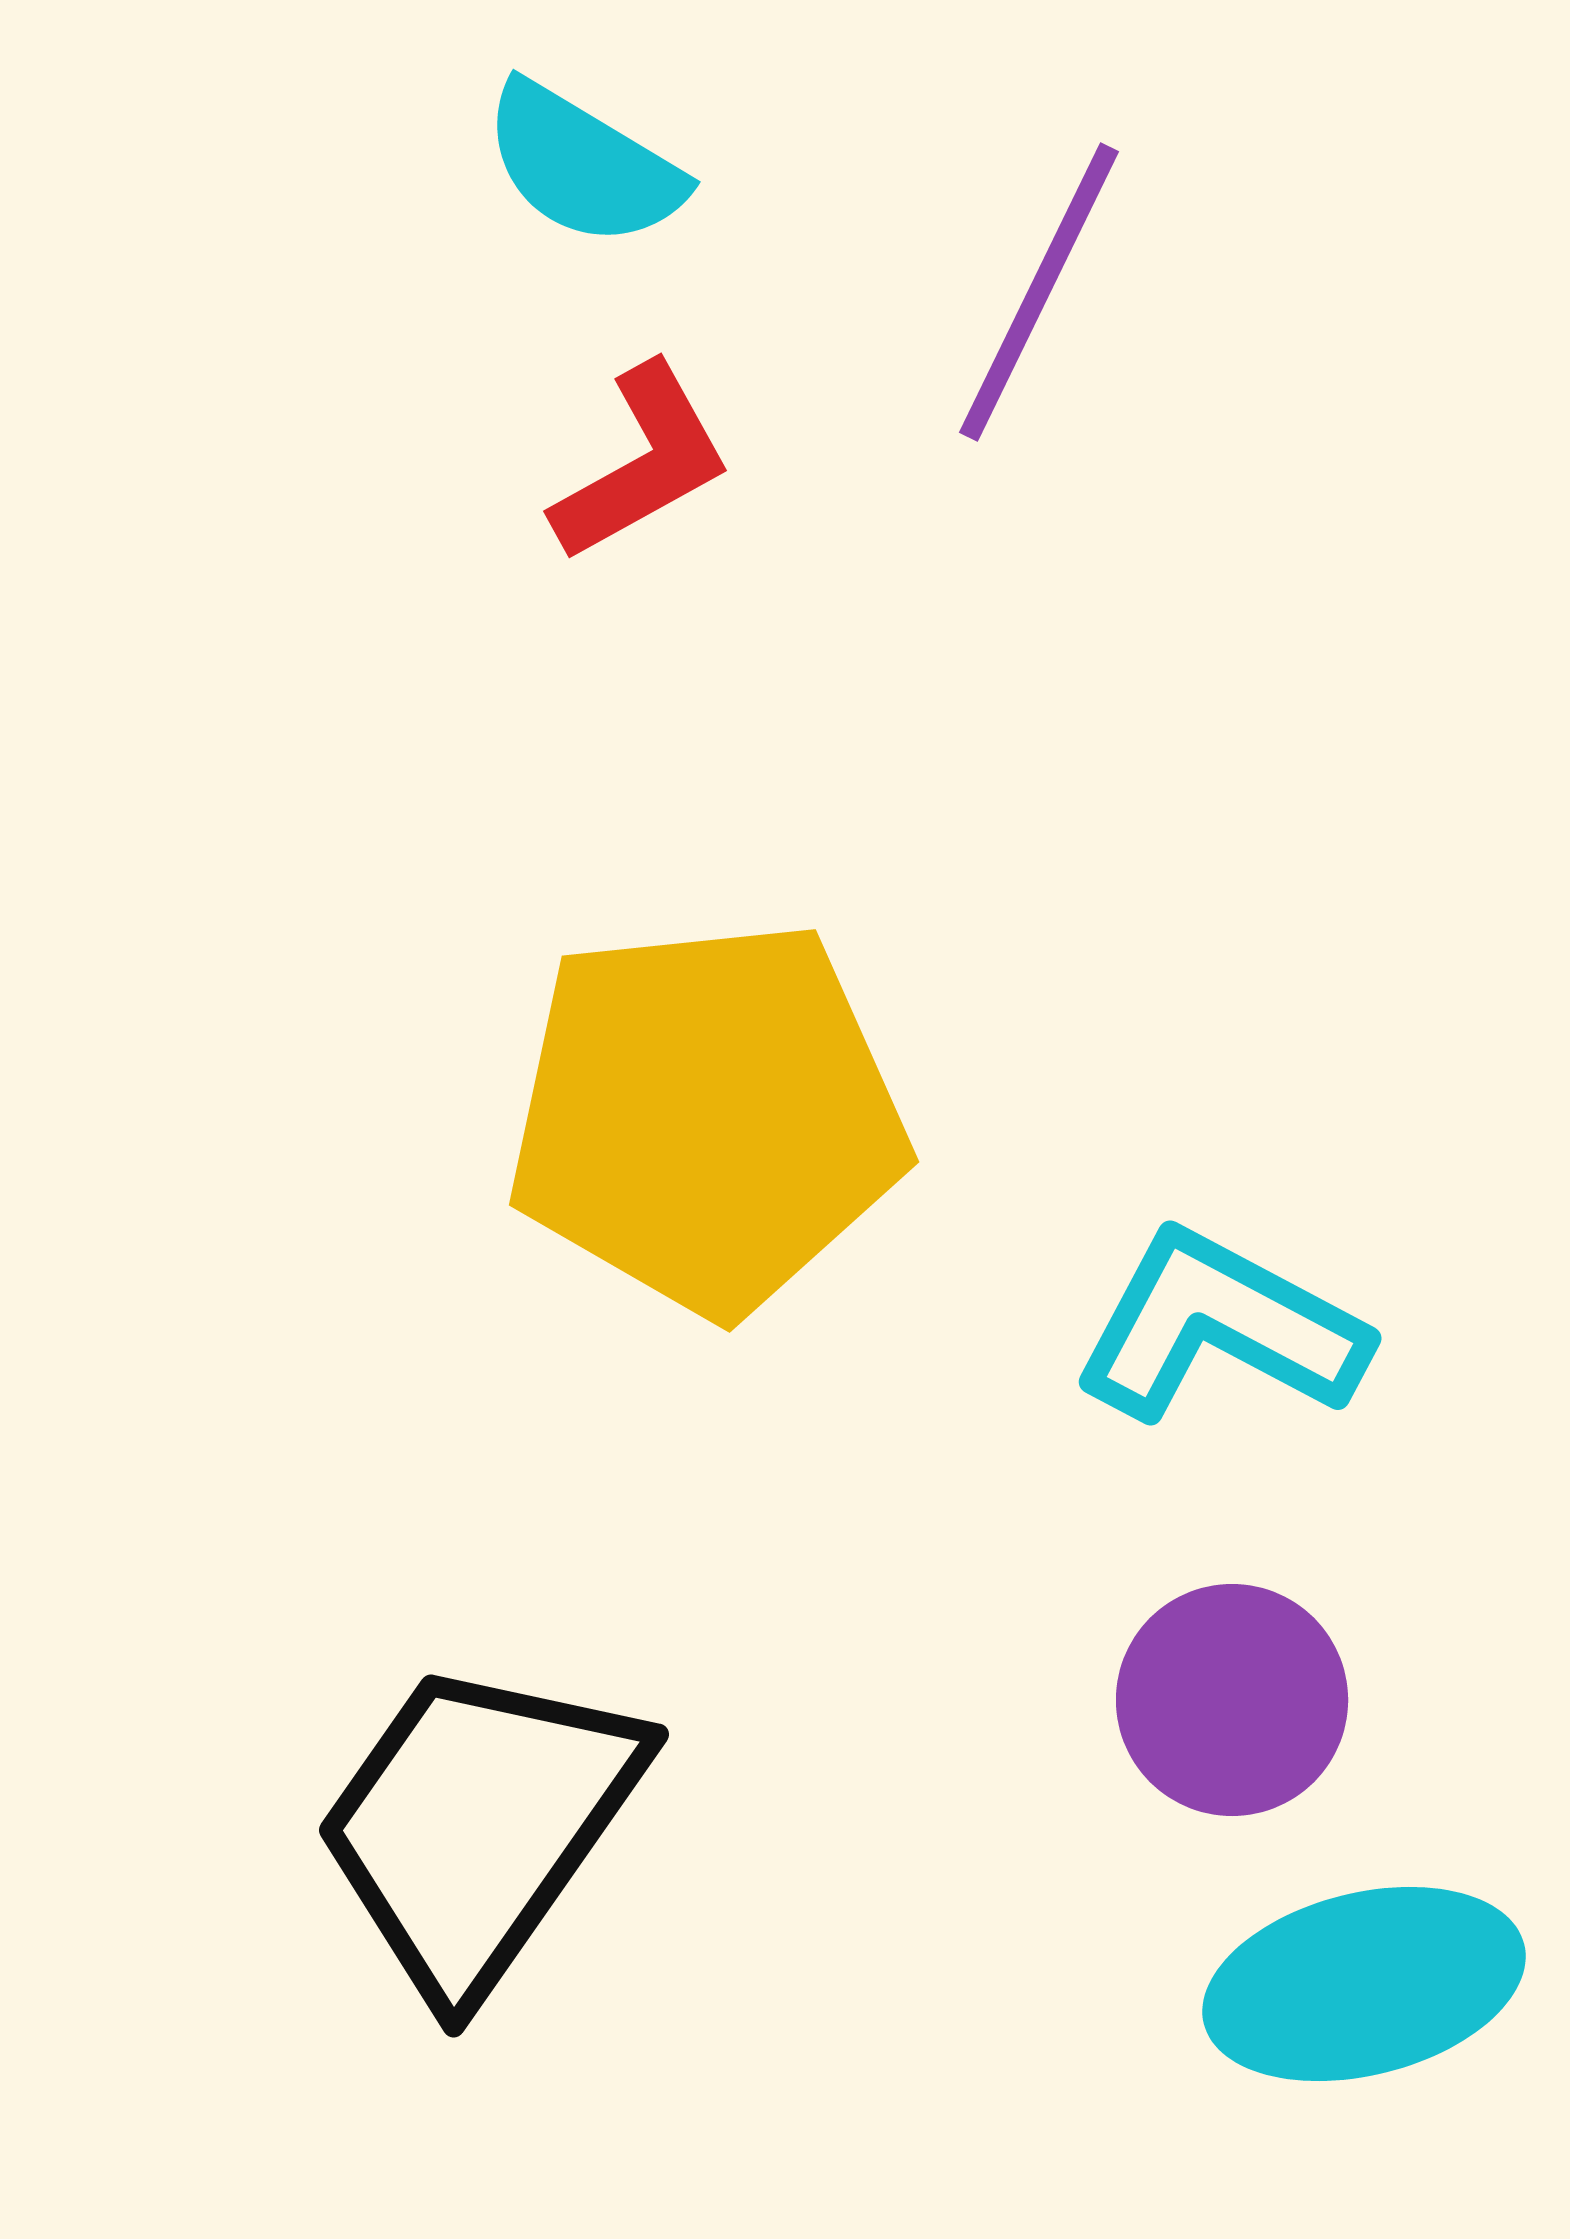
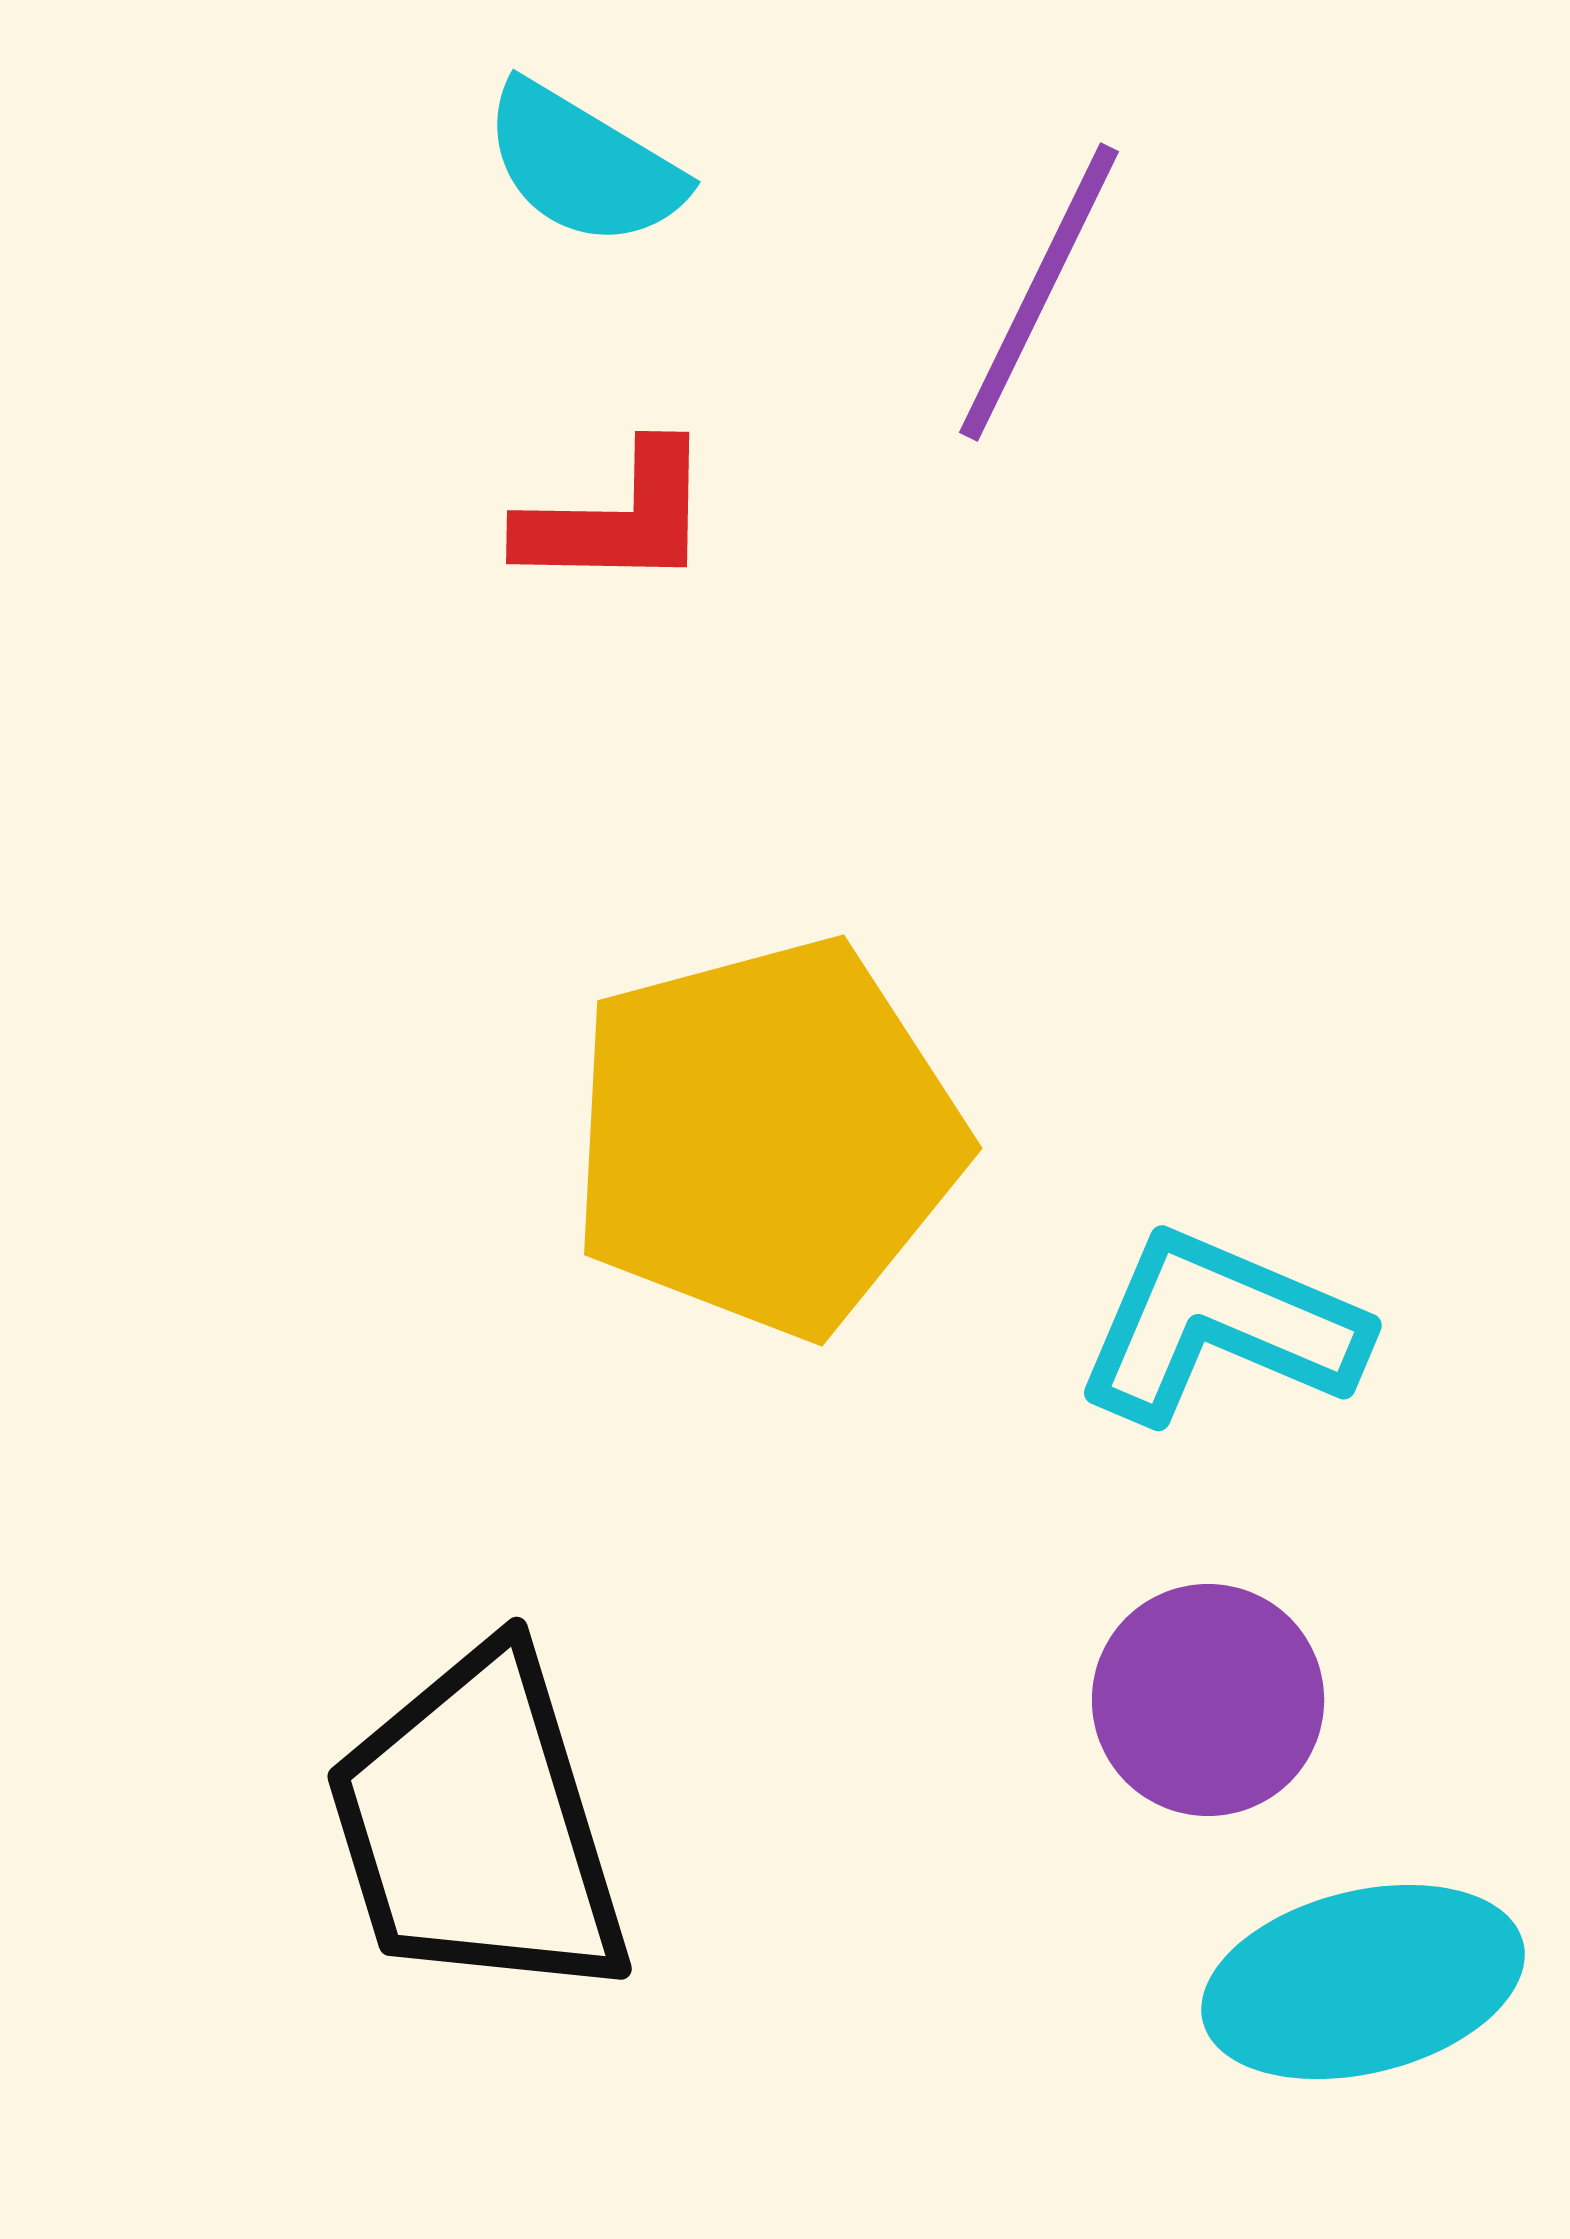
red L-shape: moved 25 px left, 55 px down; rotated 30 degrees clockwise
yellow pentagon: moved 59 px right, 20 px down; rotated 9 degrees counterclockwise
cyan L-shape: rotated 5 degrees counterclockwise
purple circle: moved 24 px left
black trapezoid: rotated 52 degrees counterclockwise
cyan ellipse: moved 1 px left, 2 px up
